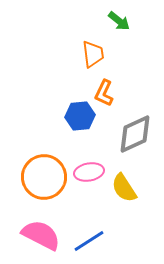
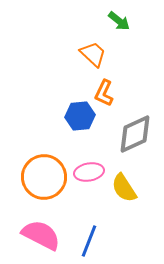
orange trapezoid: rotated 40 degrees counterclockwise
blue line: rotated 36 degrees counterclockwise
